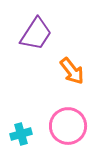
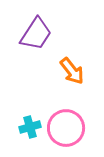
pink circle: moved 2 px left, 2 px down
cyan cross: moved 9 px right, 7 px up
